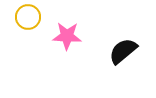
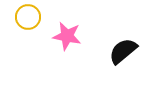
pink star: rotated 8 degrees clockwise
